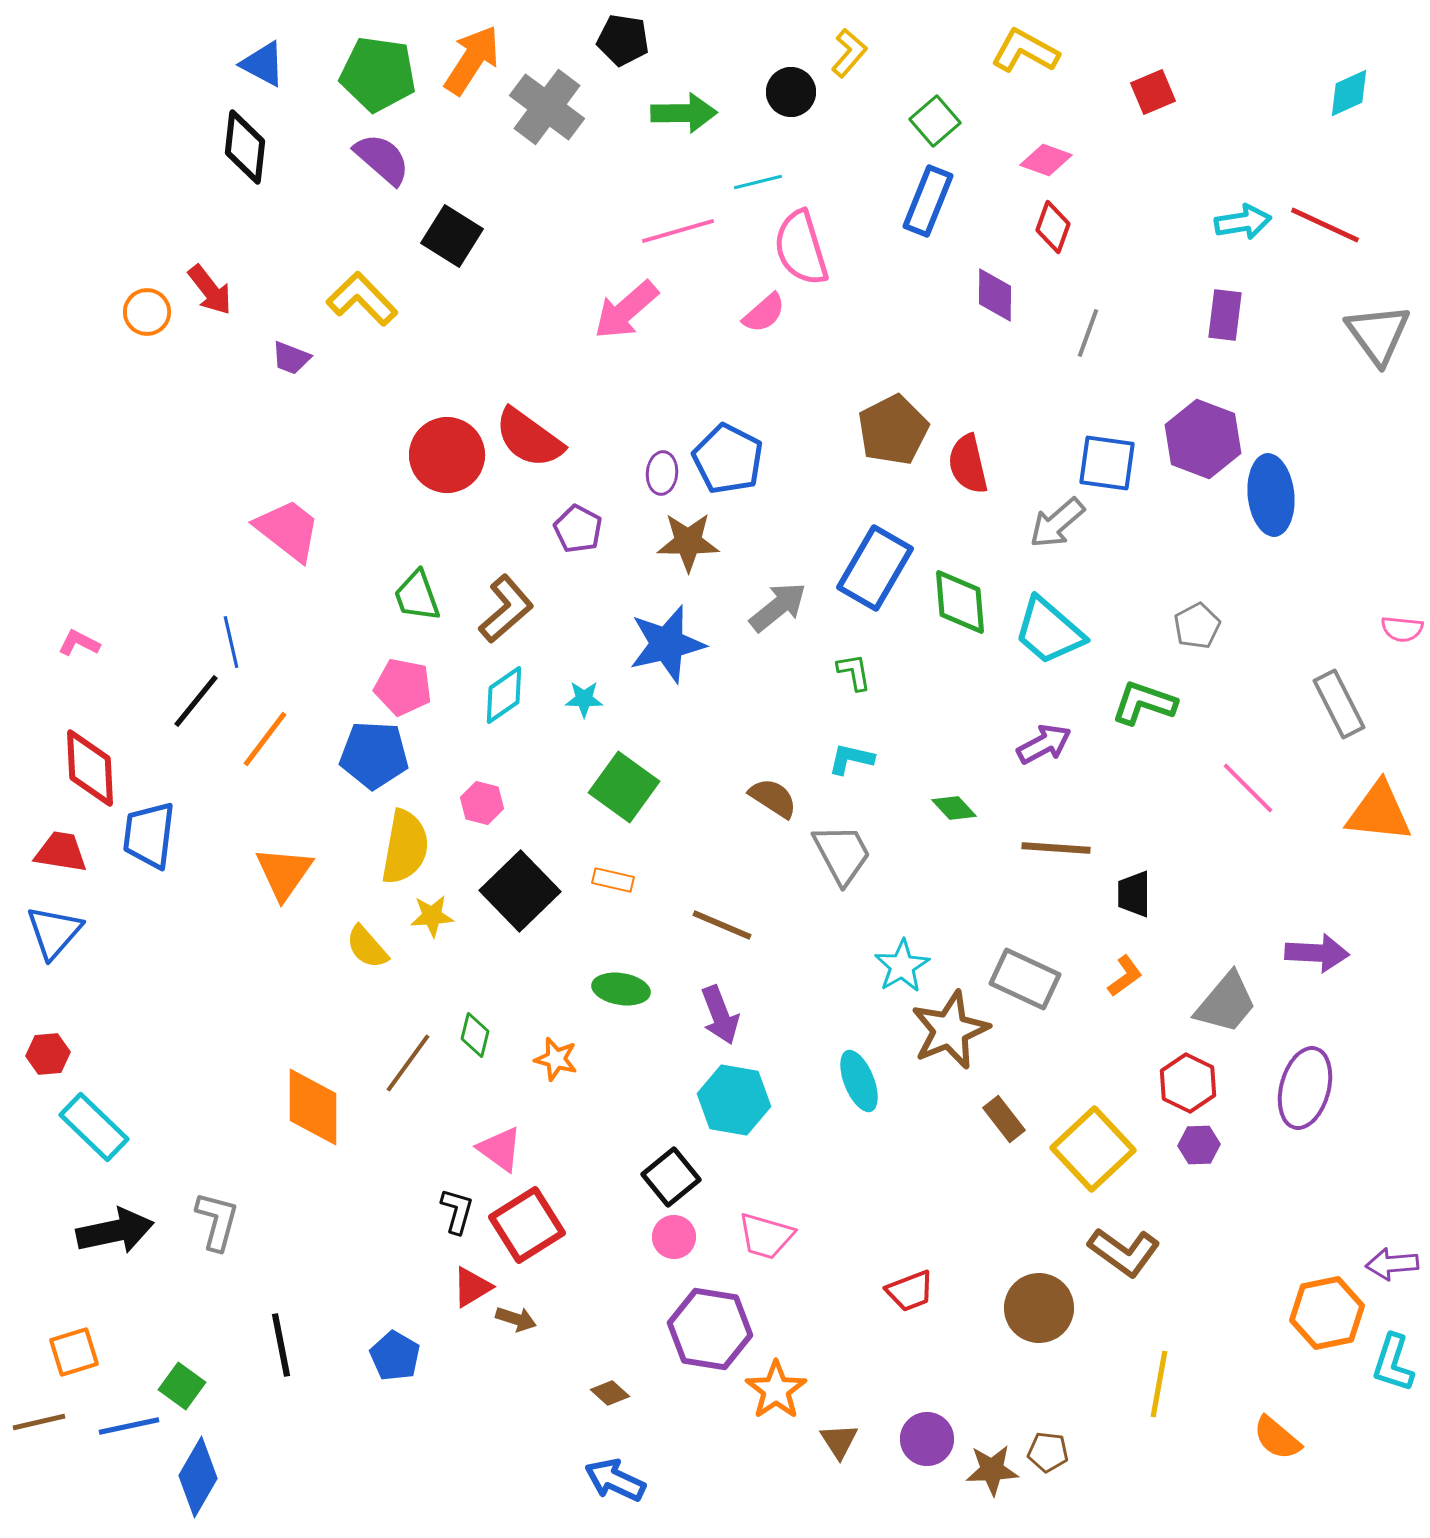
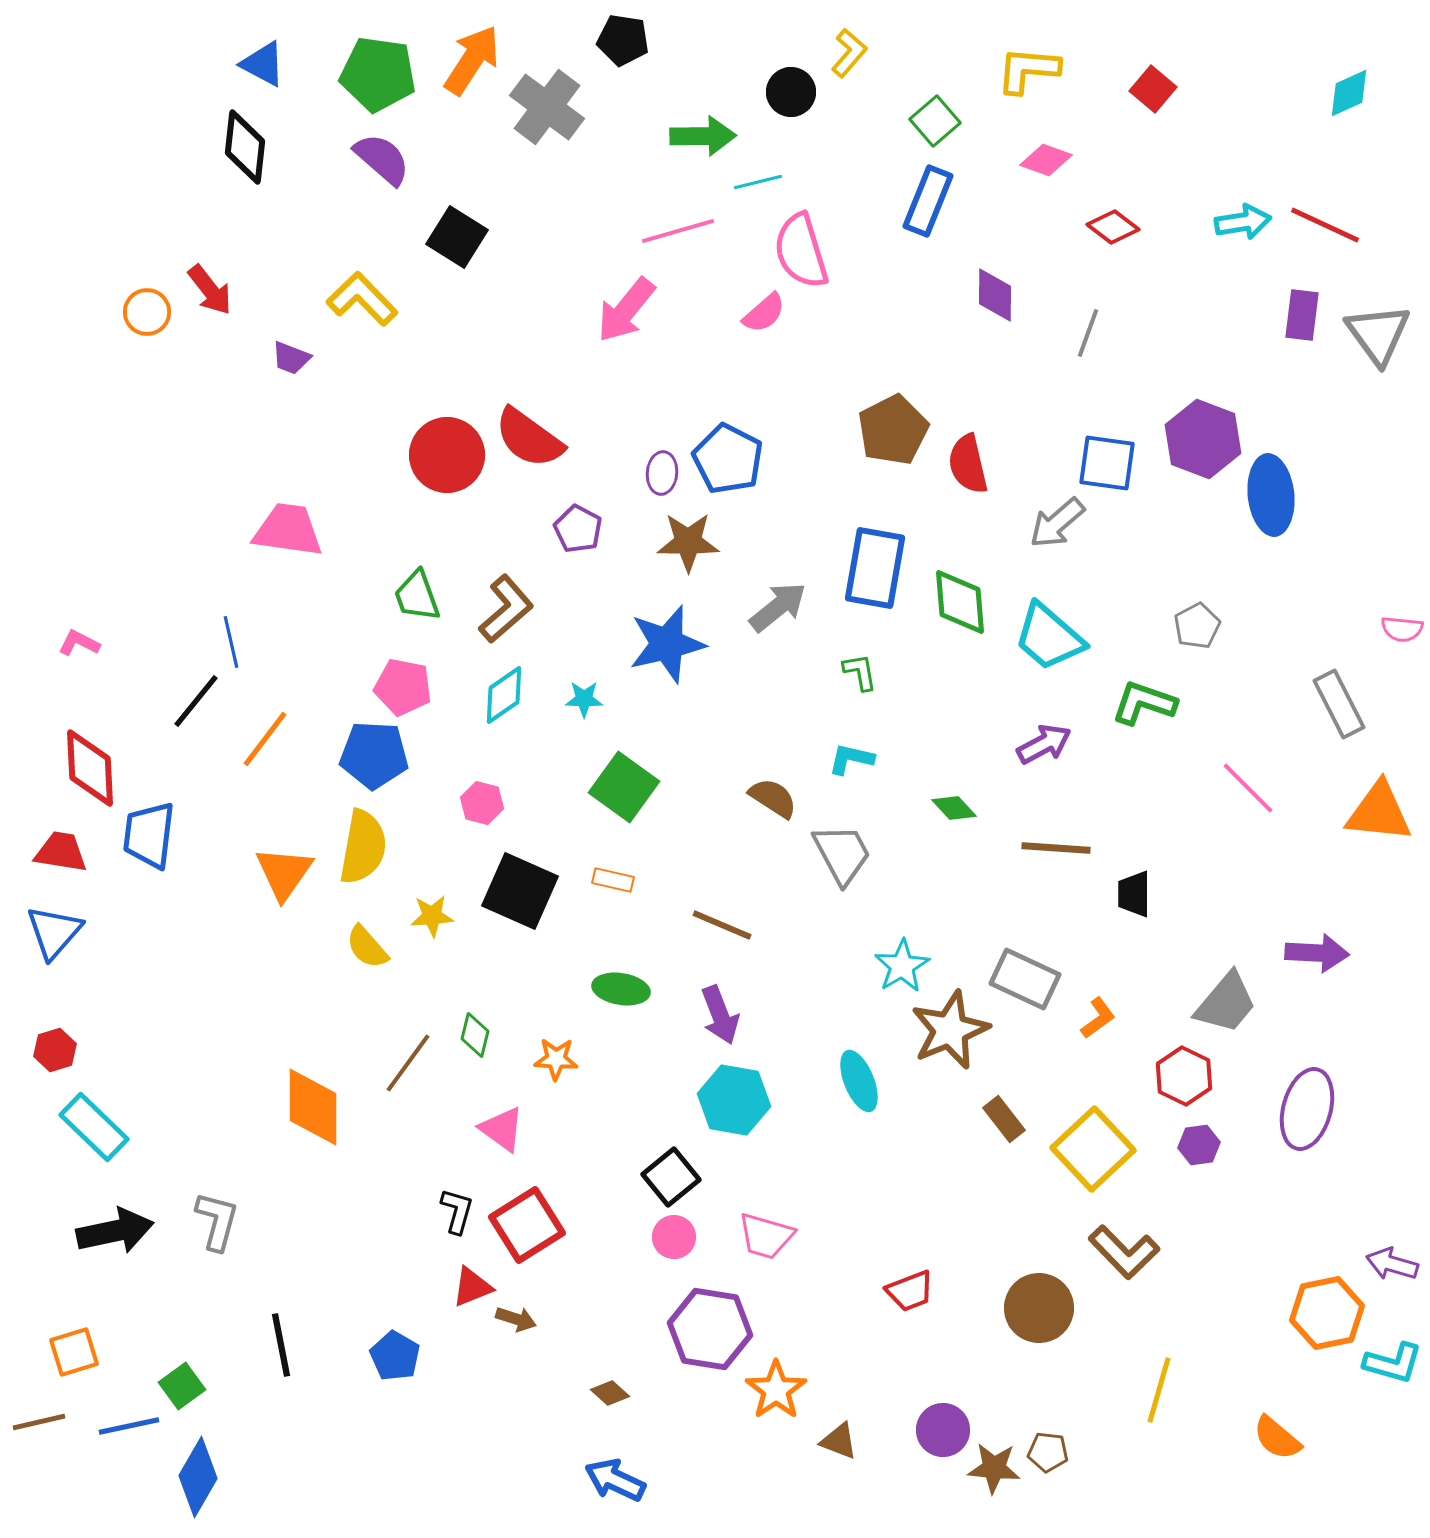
yellow L-shape at (1025, 51): moved 3 px right, 19 px down; rotated 24 degrees counterclockwise
red square at (1153, 92): moved 3 px up; rotated 27 degrees counterclockwise
green arrow at (684, 113): moved 19 px right, 23 px down
red diamond at (1053, 227): moved 60 px right; rotated 72 degrees counterclockwise
black square at (452, 236): moved 5 px right, 1 px down
pink semicircle at (801, 248): moved 3 px down
pink arrow at (626, 310): rotated 10 degrees counterclockwise
purple rectangle at (1225, 315): moved 77 px right
pink trapezoid at (288, 530): rotated 30 degrees counterclockwise
blue rectangle at (875, 568): rotated 20 degrees counterclockwise
cyan trapezoid at (1049, 631): moved 6 px down
green L-shape at (854, 672): moved 6 px right
yellow semicircle at (405, 847): moved 42 px left
black square at (520, 891): rotated 22 degrees counterclockwise
orange L-shape at (1125, 976): moved 27 px left, 42 px down
red hexagon at (48, 1054): moved 7 px right, 4 px up; rotated 12 degrees counterclockwise
orange star at (556, 1059): rotated 12 degrees counterclockwise
red hexagon at (1188, 1083): moved 4 px left, 7 px up
purple ellipse at (1305, 1088): moved 2 px right, 21 px down
purple hexagon at (1199, 1145): rotated 6 degrees counterclockwise
pink triangle at (500, 1149): moved 2 px right, 20 px up
brown L-shape at (1124, 1252): rotated 10 degrees clockwise
purple arrow at (1392, 1264): rotated 21 degrees clockwise
red triangle at (472, 1287): rotated 9 degrees clockwise
cyan L-shape at (1393, 1363): rotated 92 degrees counterclockwise
yellow line at (1159, 1384): moved 6 px down; rotated 6 degrees clockwise
green square at (182, 1386): rotated 18 degrees clockwise
purple circle at (927, 1439): moved 16 px right, 9 px up
brown triangle at (839, 1441): rotated 36 degrees counterclockwise
brown star at (992, 1470): moved 2 px right, 2 px up; rotated 8 degrees clockwise
